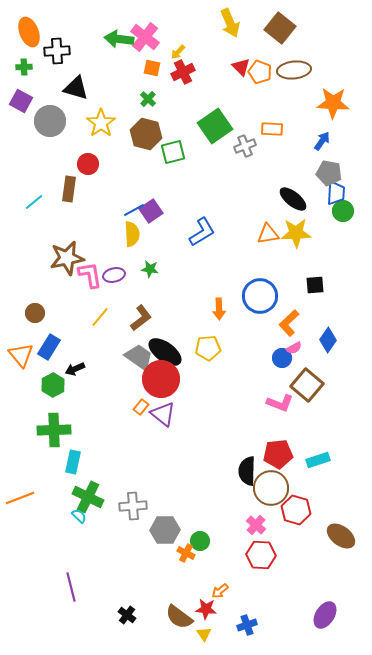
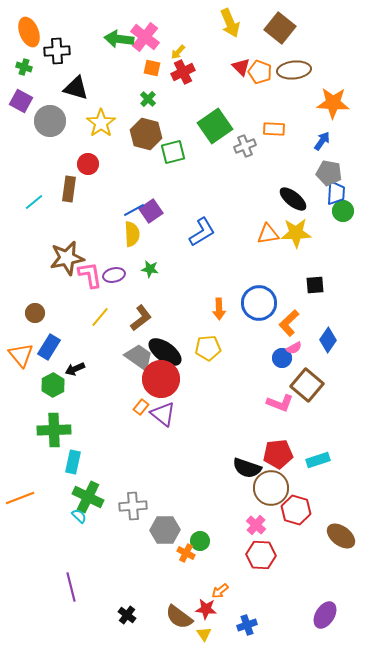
green cross at (24, 67): rotated 21 degrees clockwise
orange rectangle at (272, 129): moved 2 px right
blue circle at (260, 296): moved 1 px left, 7 px down
black semicircle at (247, 471): moved 3 px up; rotated 72 degrees counterclockwise
